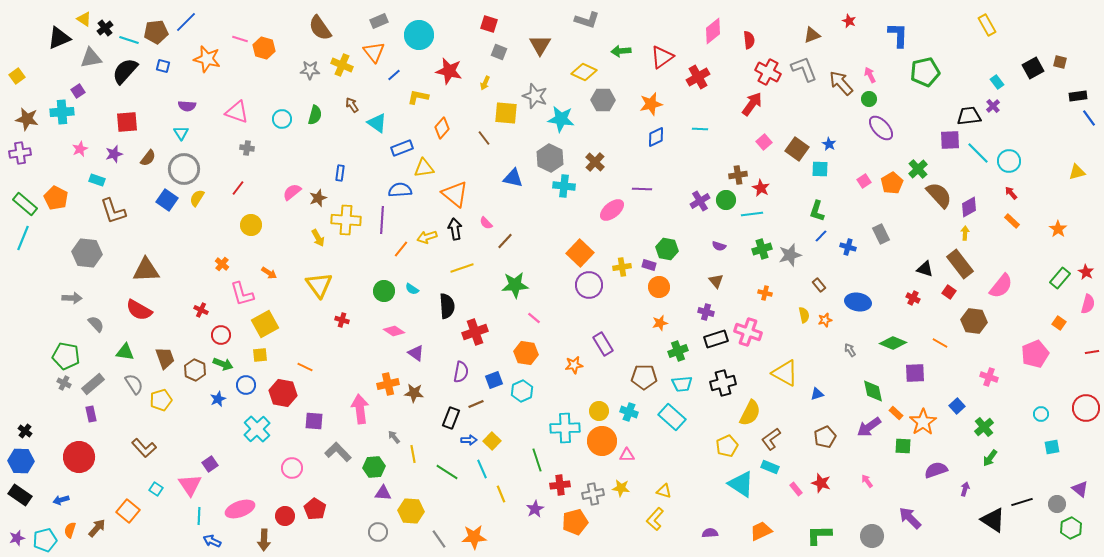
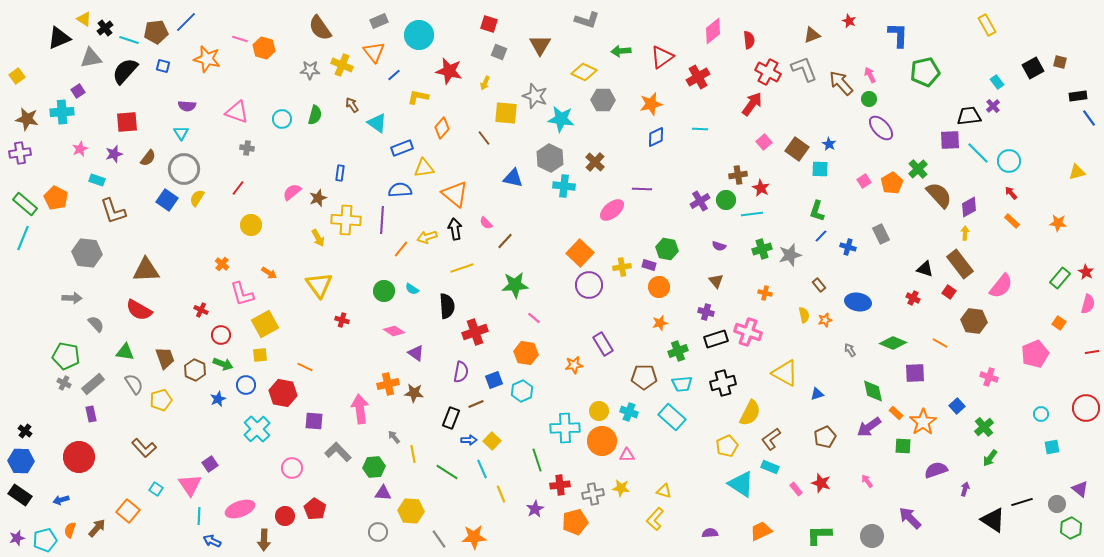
orange star at (1058, 229): moved 6 px up; rotated 30 degrees counterclockwise
